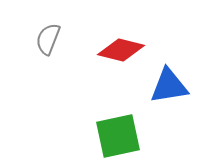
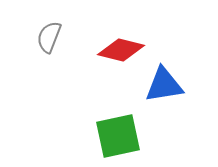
gray semicircle: moved 1 px right, 2 px up
blue triangle: moved 5 px left, 1 px up
